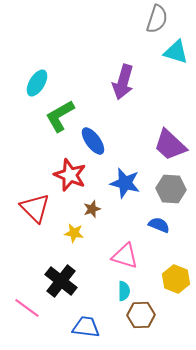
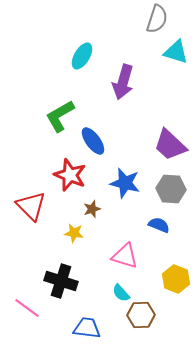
cyan ellipse: moved 45 px right, 27 px up
red triangle: moved 4 px left, 2 px up
black cross: rotated 20 degrees counterclockwise
cyan semicircle: moved 3 px left, 2 px down; rotated 138 degrees clockwise
blue trapezoid: moved 1 px right, 1 px down
